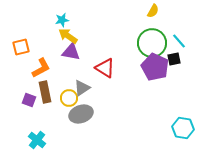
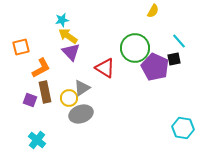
green circle: moved 17 px left, 5 px down
purple triangle: rotated 36 degrees clockwise
purple square: moved 1 px right
